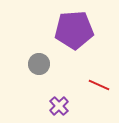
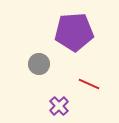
purple pentagon: moved 2 px down
red line: moved 10 px left, 1 px up
